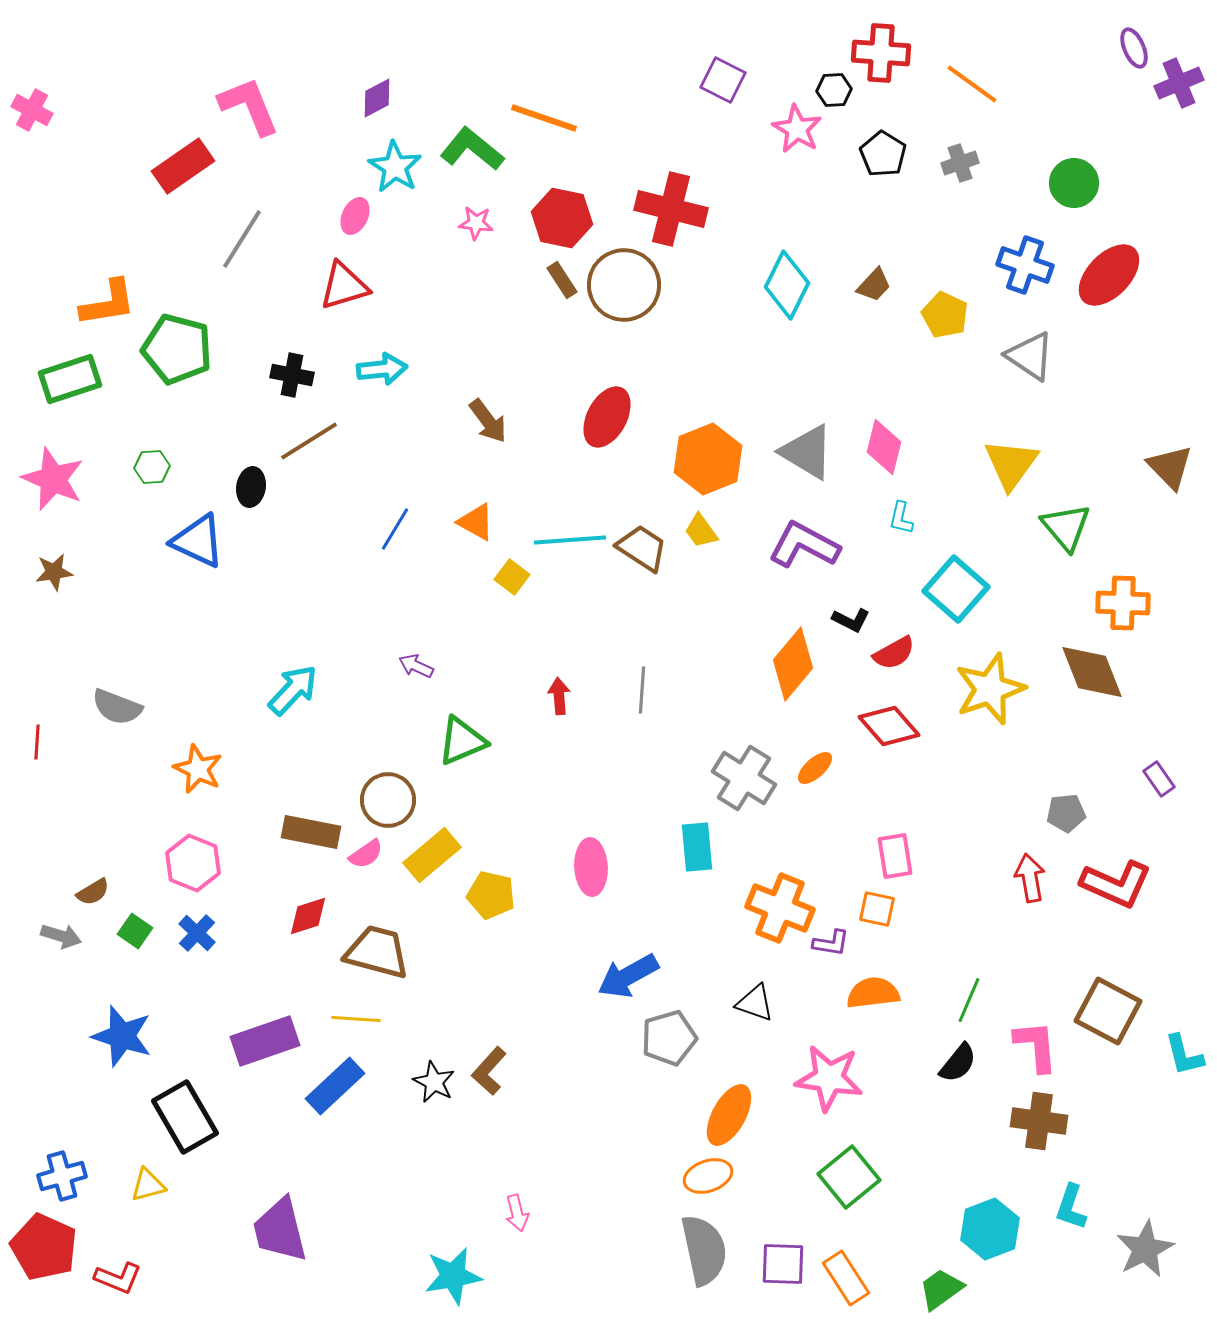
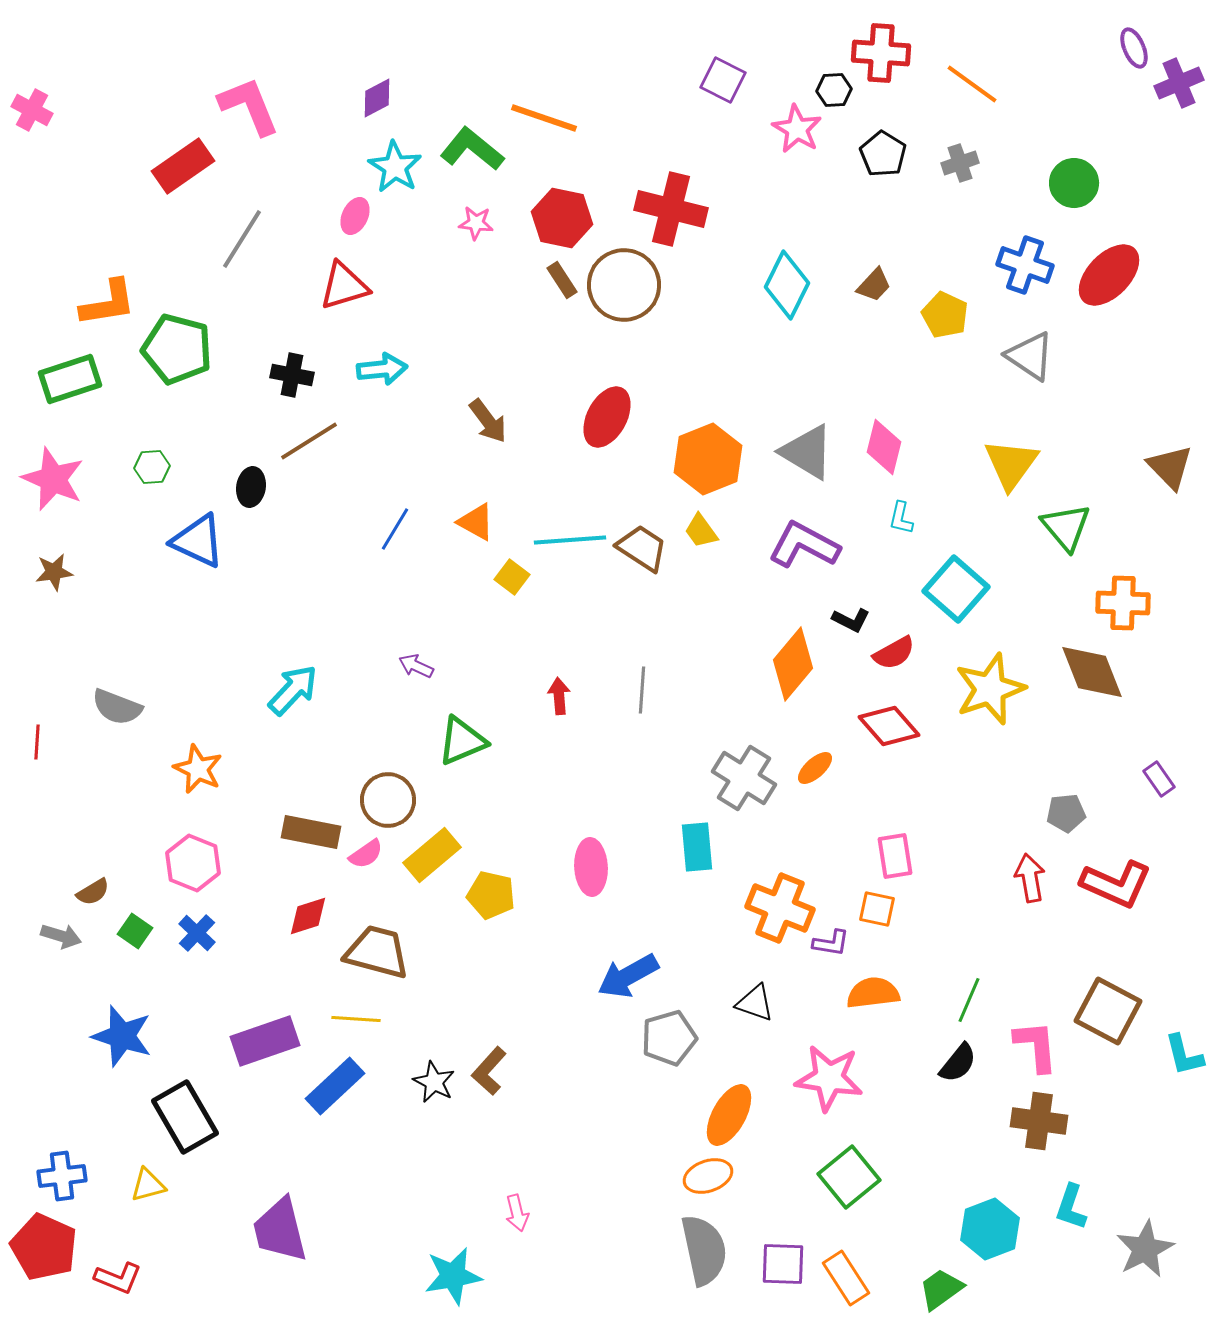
blue cross at (62, 1176): rotated 9 degrees clockwise
